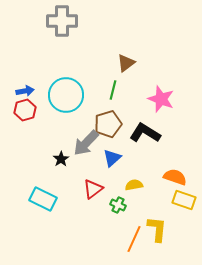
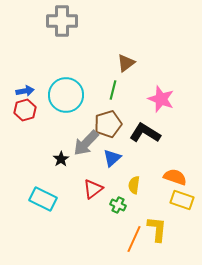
yellow semicircle: rotated 72 degrees counterclockwise
yellow rectangle: moved 2 px left
